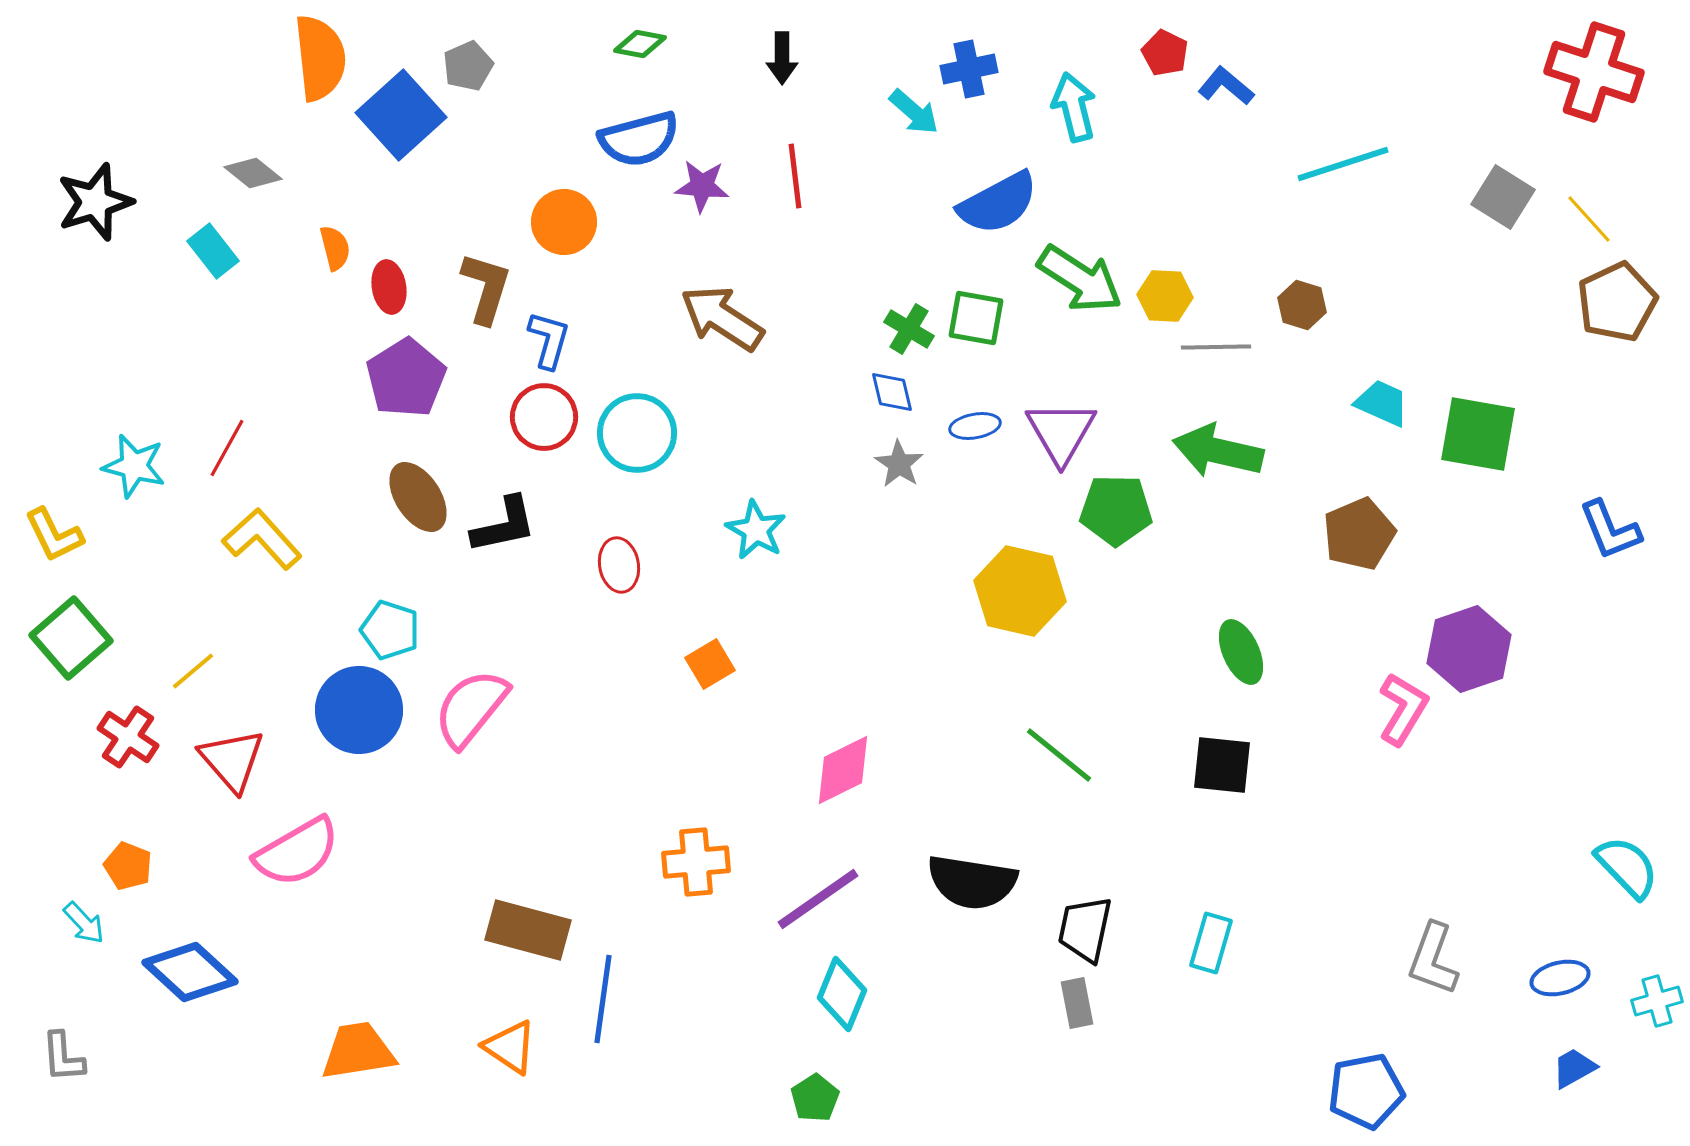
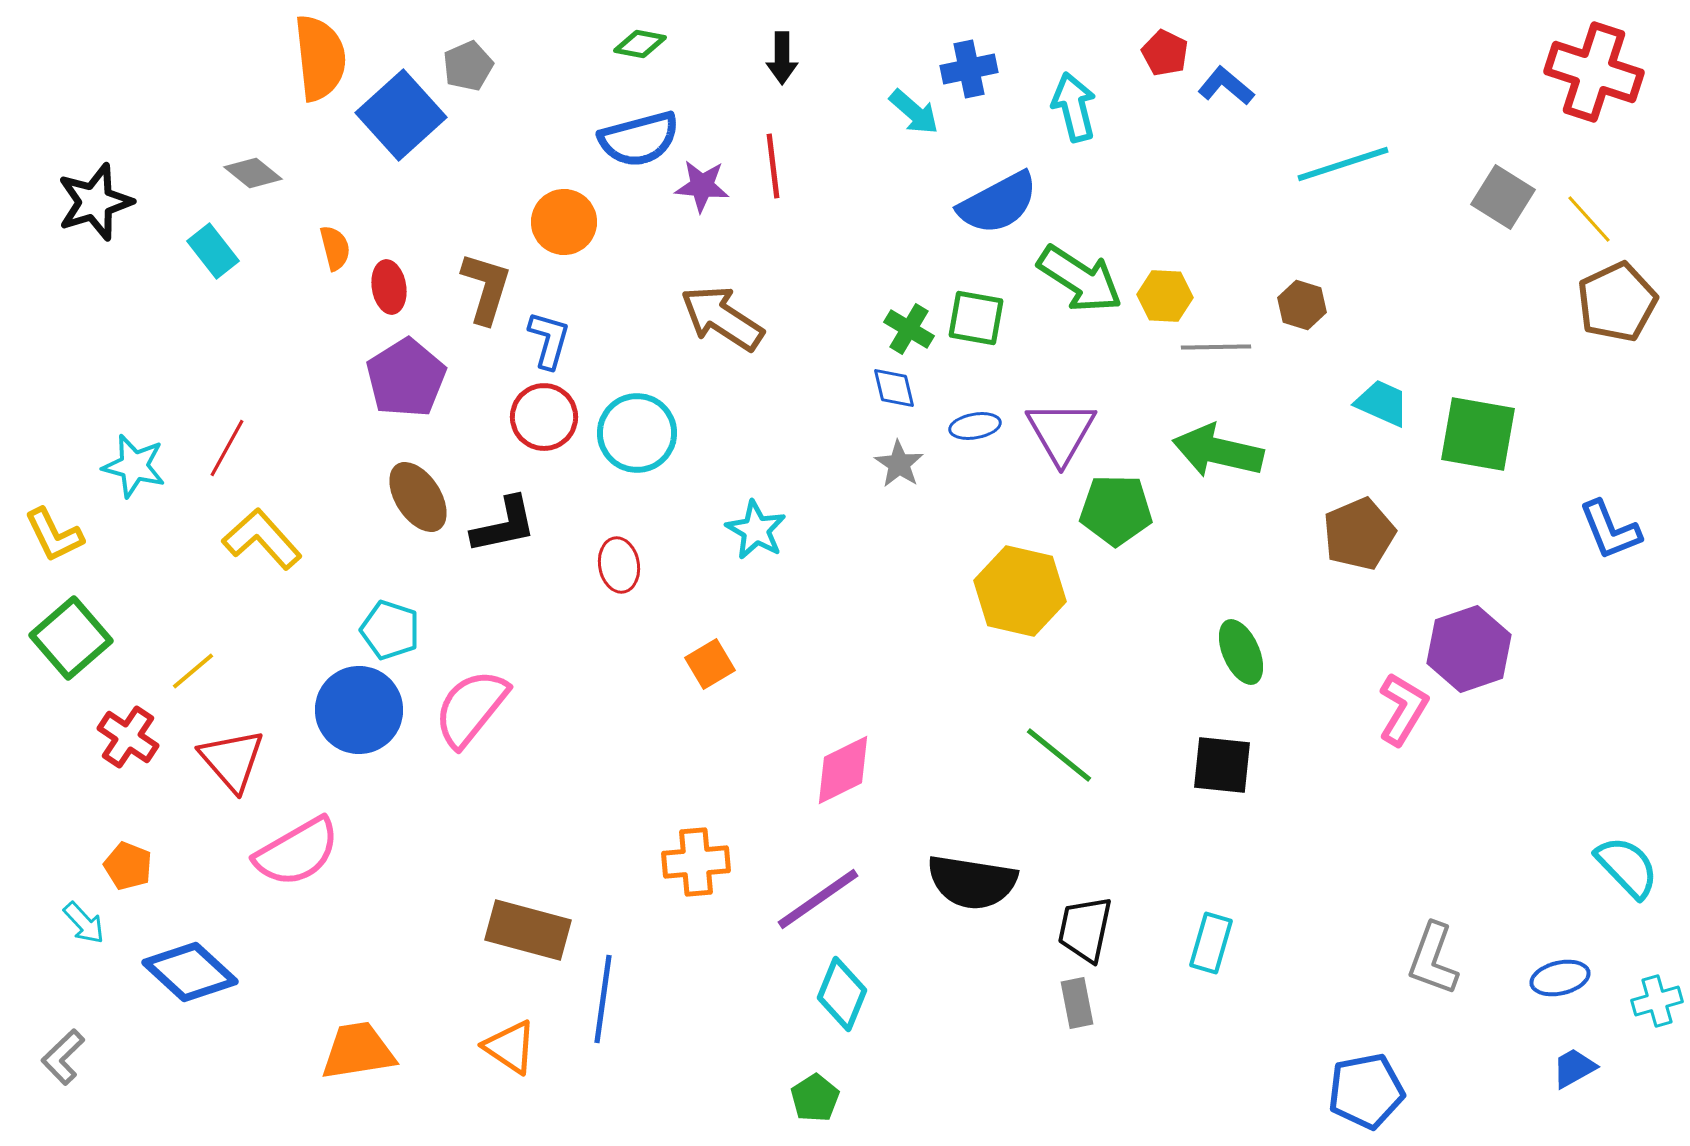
red line at (795, 176): moved 22 px left, 10 px up
blue diamond at (892, 392): moved 2 px right, 4 px up
gray L-shape at (63, 1057): rotated 50 degrees clockwise
